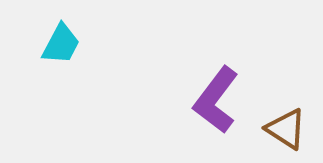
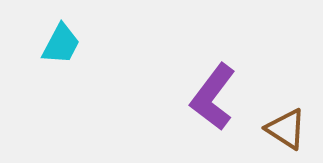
purple L-shape: moved 3 px left, 3 px up
